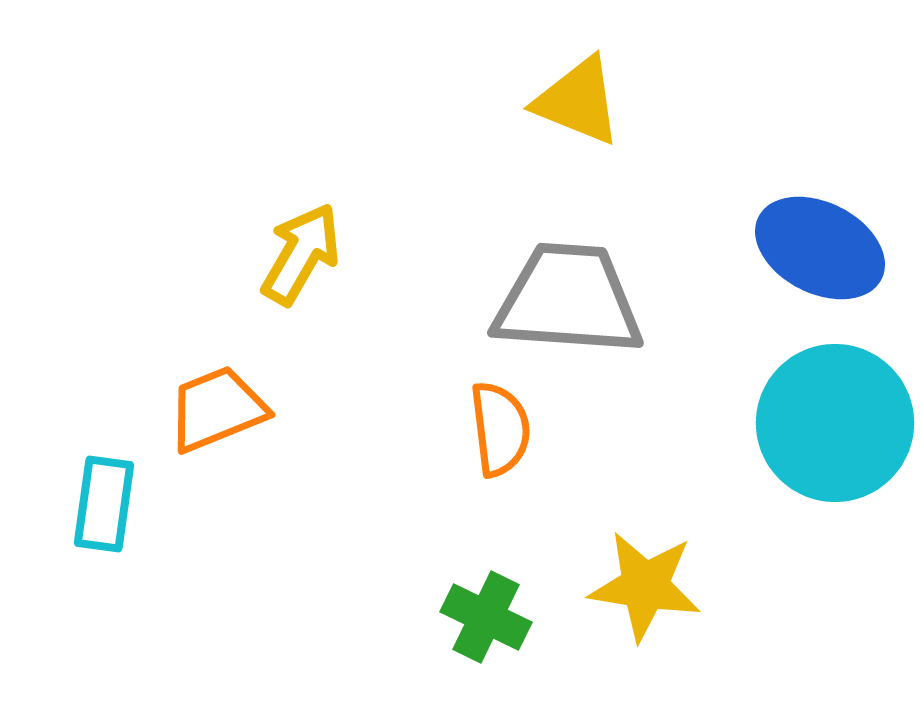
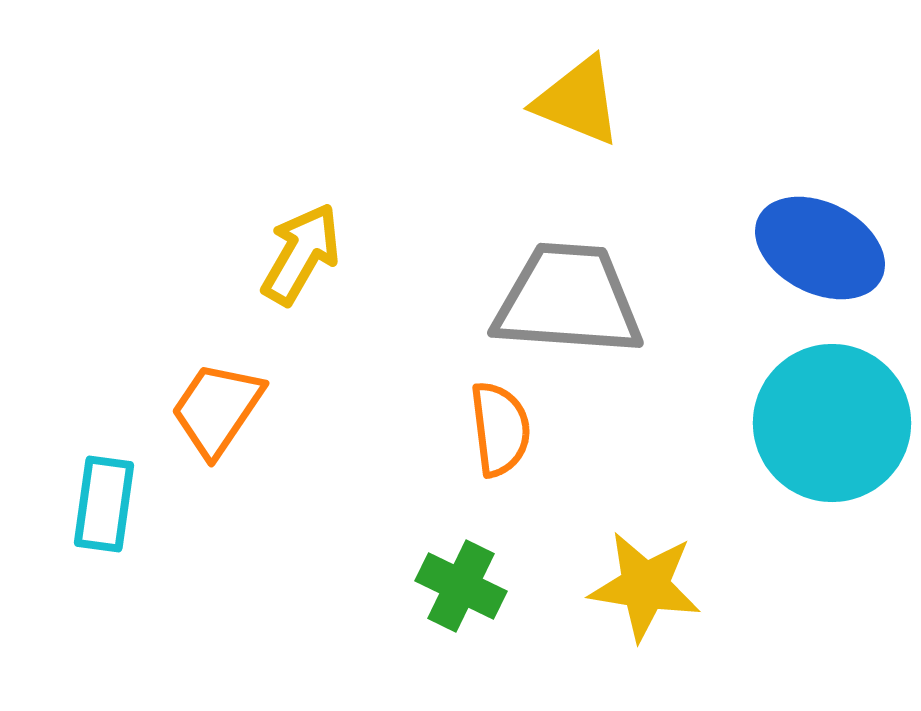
orange trapezoid: rotated 34 degrees counterclockwise
cyan circle: moved 3 px left
green cross: moved 25 px left, 31 px up
